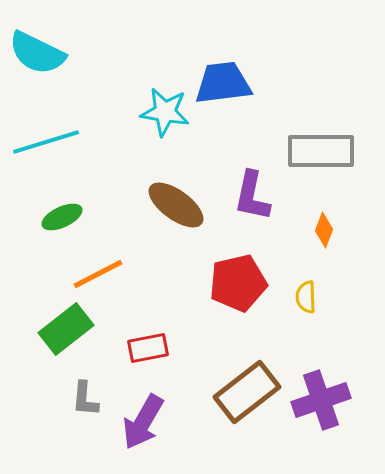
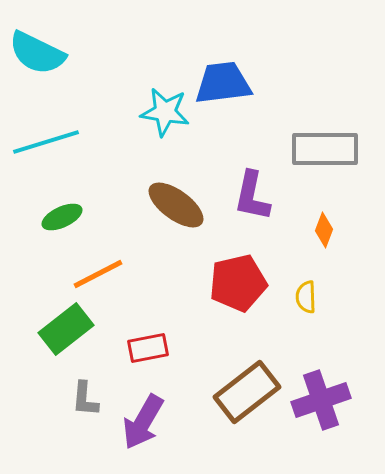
gray rectangle: moved 4 px right, 2 px up
